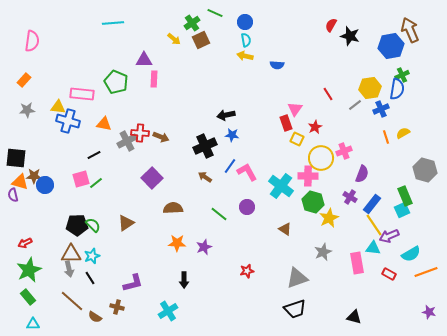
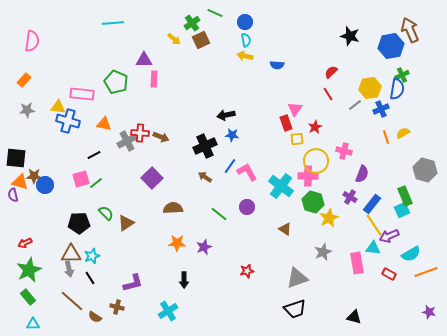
red semicircle at (331, 25): moved 47 px down; rotated 16 degrees clockwise
yellow square at (297, 139): rotated 32 degrees counterclockwise
pink cross at (344, 151): rotated 35 degrees clockwise
yellow circle at (321, 158): moved 5 px left, 3 px down
black pentagon at (77, 225): moved 2 px right, 2 px up
green semicircle at (93, 225): moved 13 px right, 12 px up
